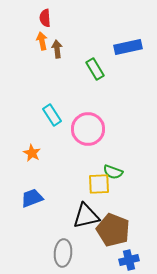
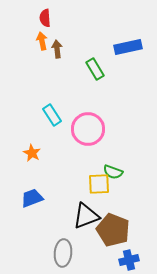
black triangle: rotated 8 degrees counterclockwise
